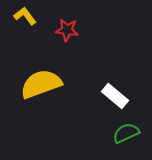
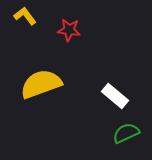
red star: moved 2 px right
